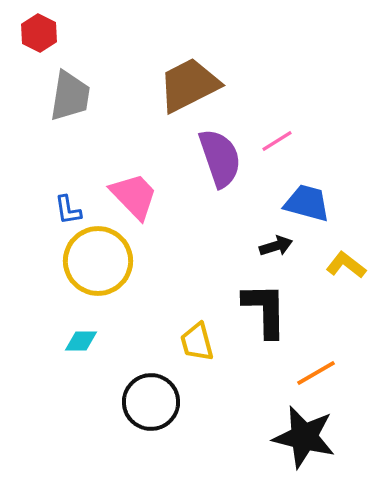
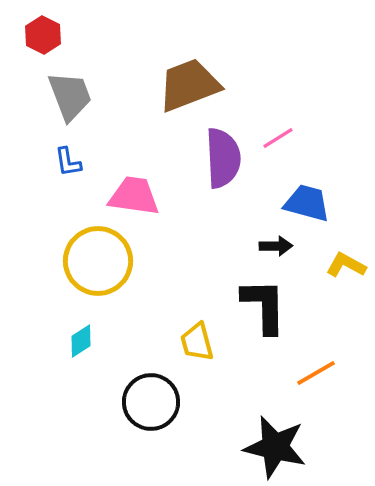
red hexagon: moved 4 px right, 2 px down
brown trapezoid: rotated 6 degrees clockwise
gray trapezoid: rotated 30 degrees counterclockwise
pink line: moved 1 px right, 3 px up
purple semicircle: moved 3 px right; rotated 16 degrees clockwise
pink trapezoid: rotated 38 degrees counterclockwise
blue L-shape: moved 48 px up
black arrow: rotated 16 degrees clockwise
yellow L-shape: rotated 9 degrees counterclockwise
black L-shape: moved 1 px left, 4 px up
cyan diamond: rotated 32 degrees counterclockwise
black star: moved 29 px left, 10 px down
